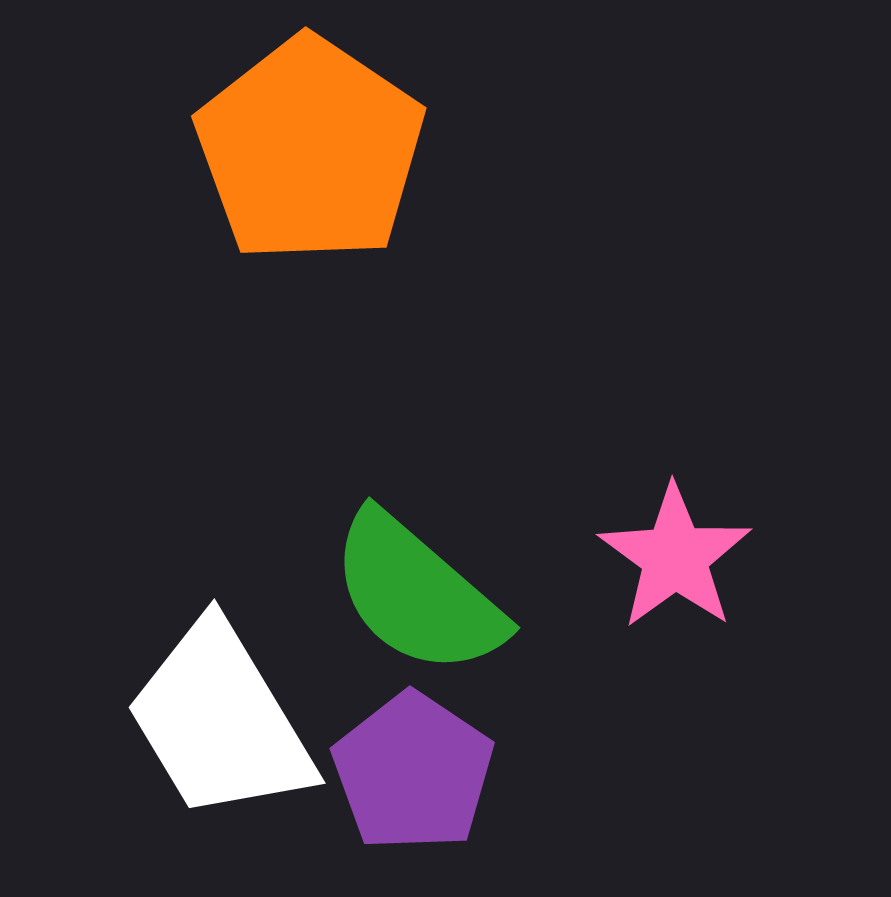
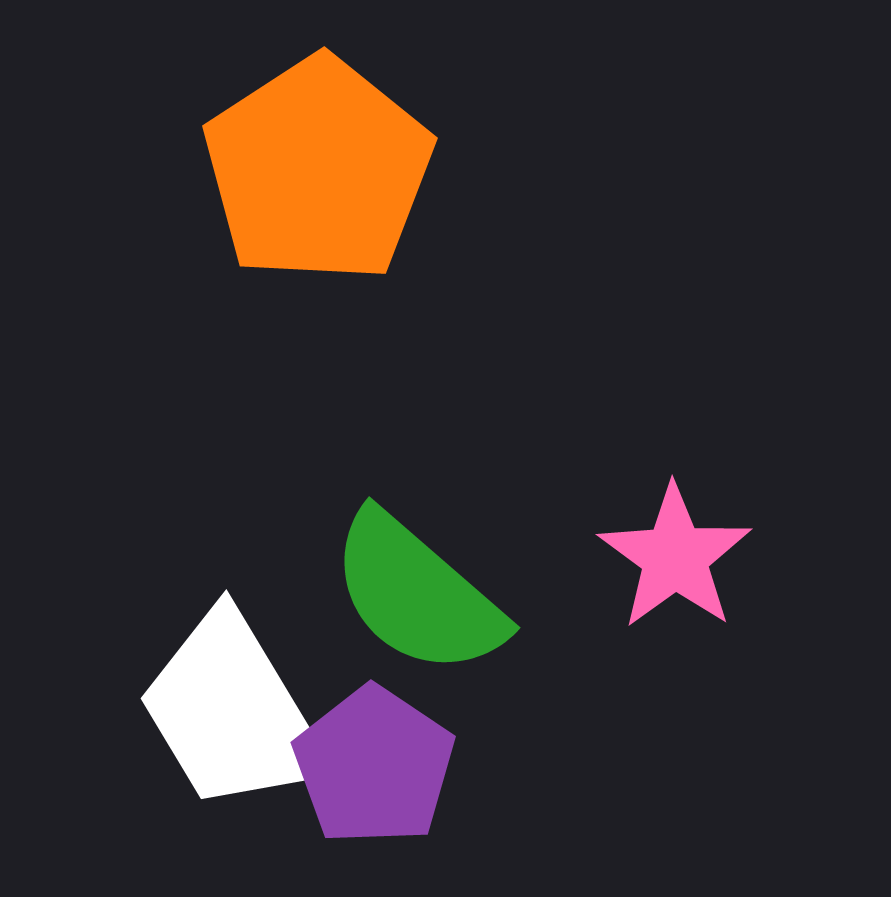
orange pentagon: moved 8 px right, 20 px down; rotated 5 degrees clockwise
white trapezoid: moved 12 px right, 9 px up
purple pentagon: moved 39 px left, 6 px up
